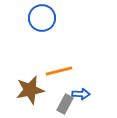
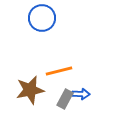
gray rectangle: moved 5 px up
